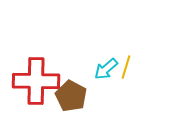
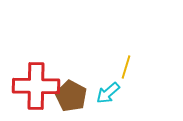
cyan arrow: moved 2 px right, 24 px down
red cross: moved 5 px down
